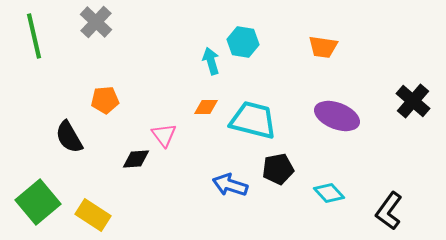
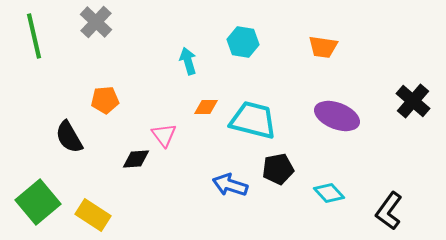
cyan arrow: moved 23 px left
